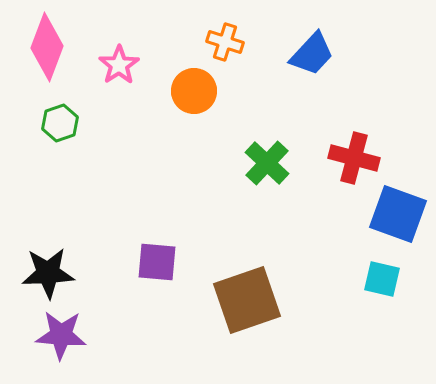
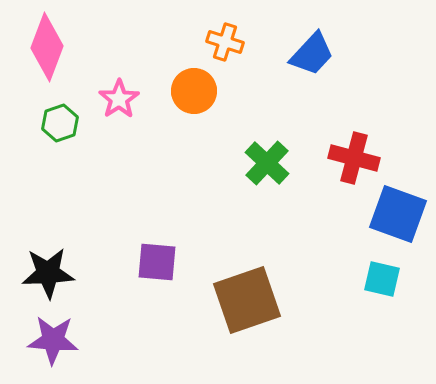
pink star: moved 34 px down
purple star: moved 8 px left, 5 px down
